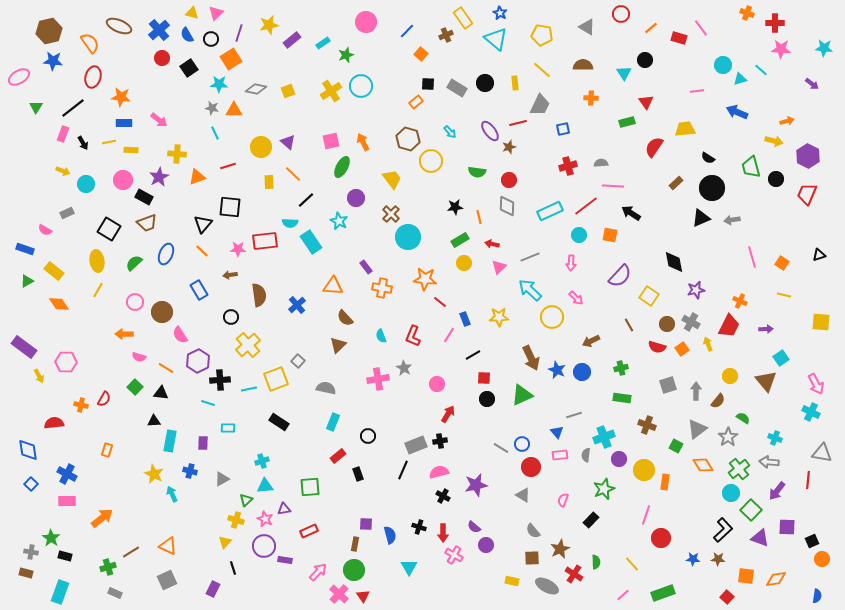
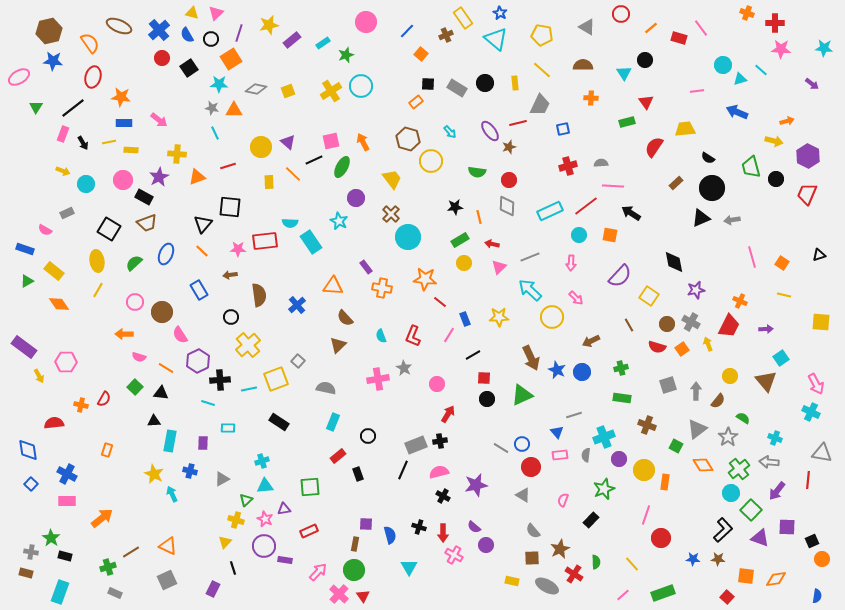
black line at (306, 200): moved 8 px right, 40 px up; rotated 18 degrees clockwise
